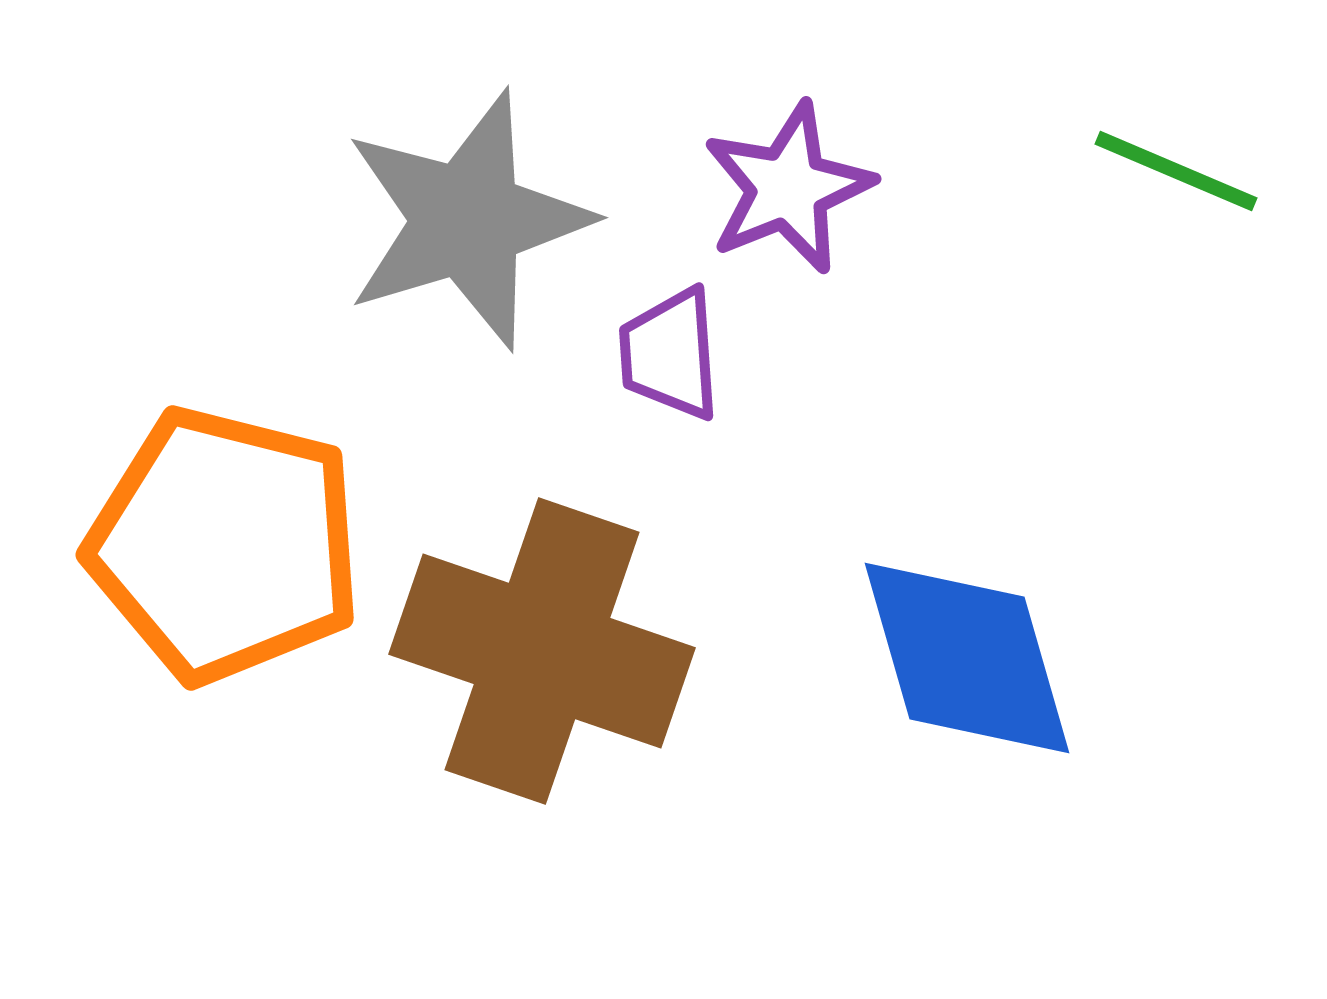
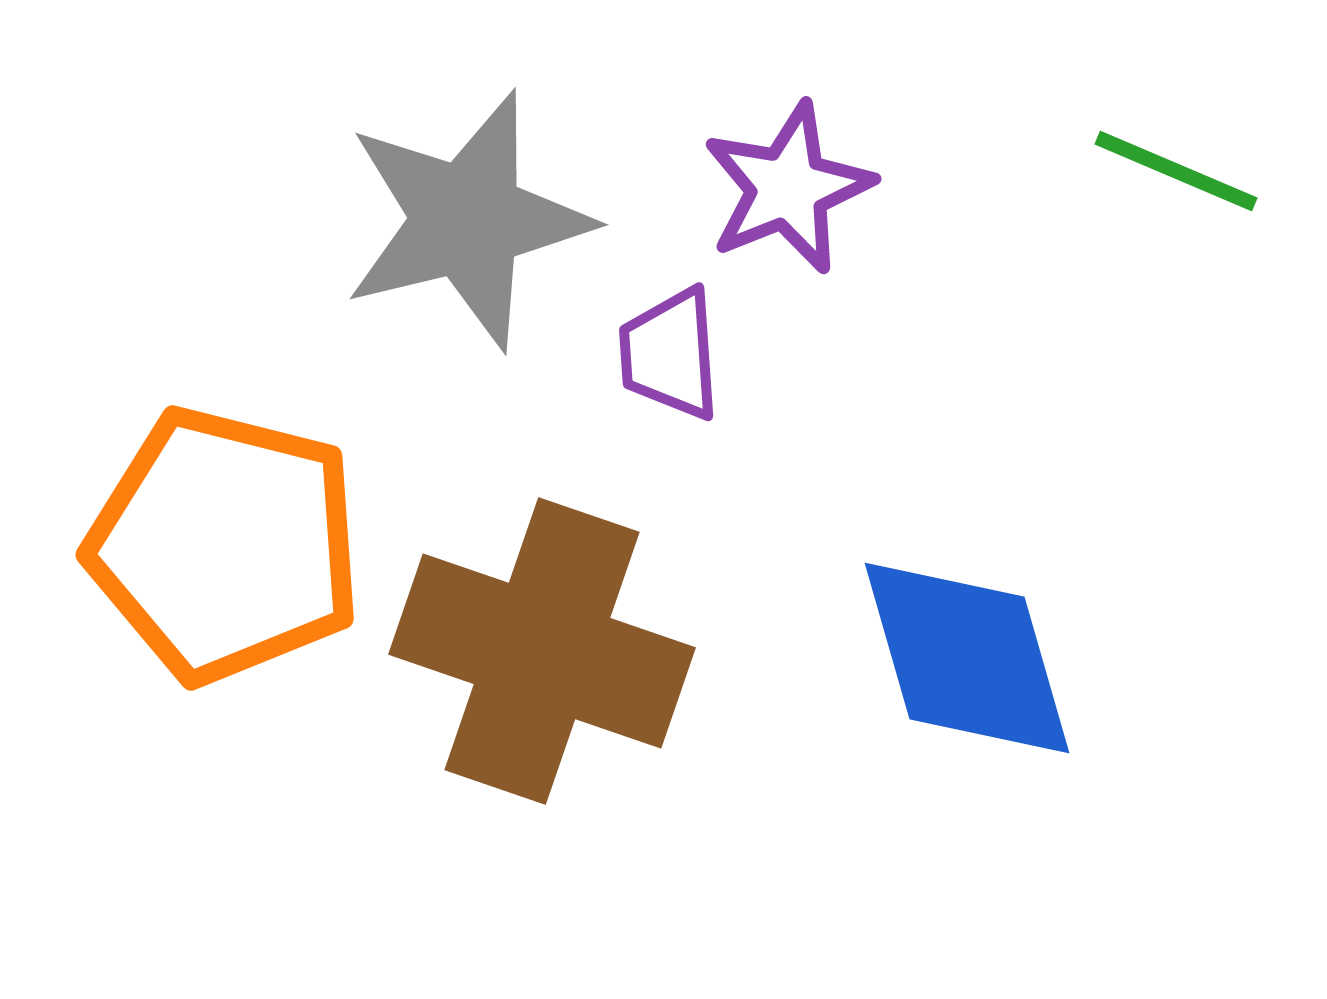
gray star: rotated 3 degrees clockwise
